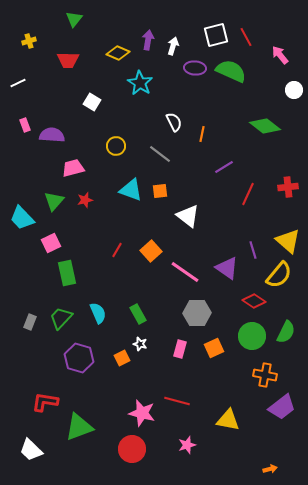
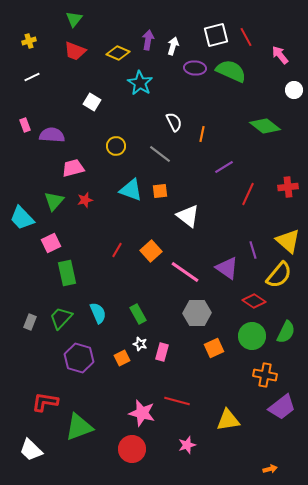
red trapezoid at (68, 60): moved 7 px right, 9 px up; rotated 20 degrees clockwise
white line at (18, 83): moved 14 px right, 6 px up
pink rectangle at (180, 349): moved 18 px left, 3 px down
yellow triangle at (228, 420): rotated 20 degrees counterclockwise
